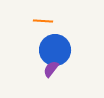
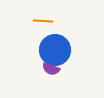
purple semicircle: rotated 108 degrees counterclockwise
